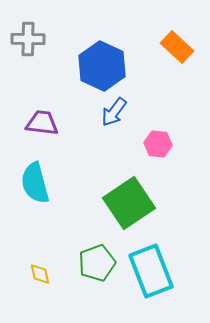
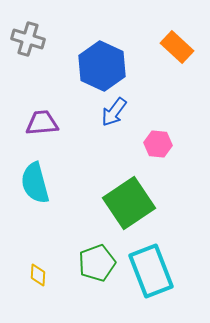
gray cross: rotated 16 degrees clockwise
purple trapezoid: rotated 12 degrees counterclockwise
yellow diamond: moved 2 px left, 1 px down; rotated 15 degrees clockwise
